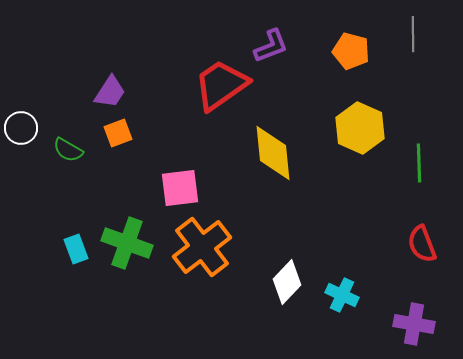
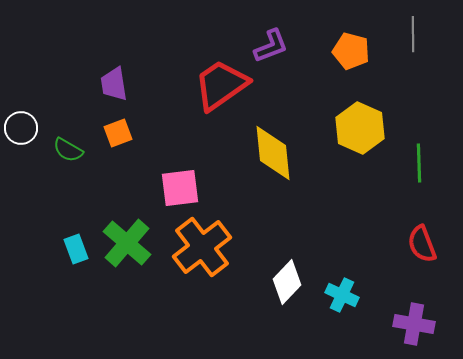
purple trapezoid: moved 4 px right, 8 px up; rotated 138 degrees clockwise
green cross: rotated 21 degrees clockwise
